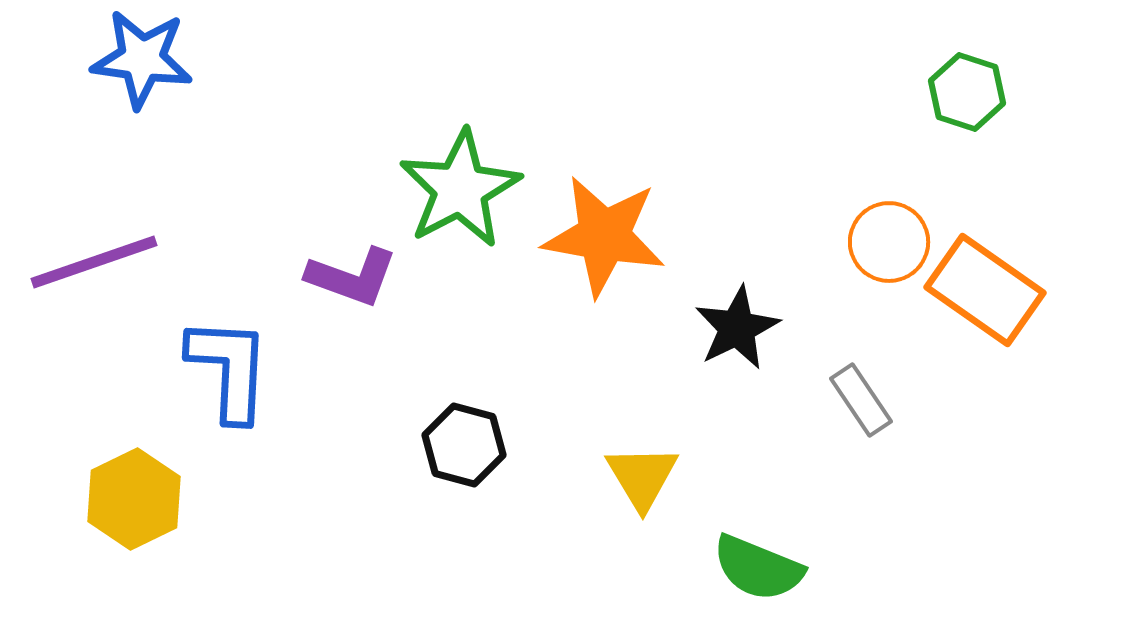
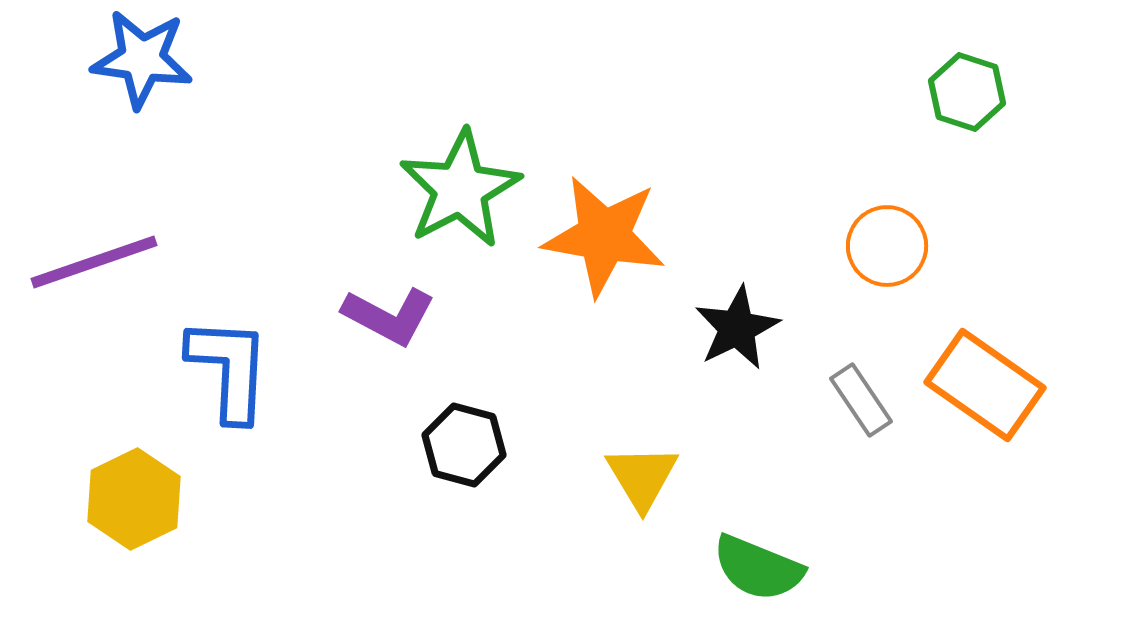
orange circle: moved 2 px left, 4 px down
purple L-shape: moved 37 px right, 39 px down; rotated 8 degrees clockwise
orange rectangle: moved 95 px down
